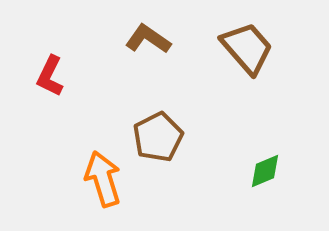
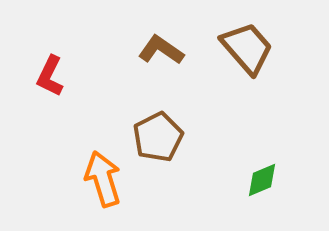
brown L-shape: moved 13 px right, 11 px down
green diamond: moved 3 px left, 9 px down
